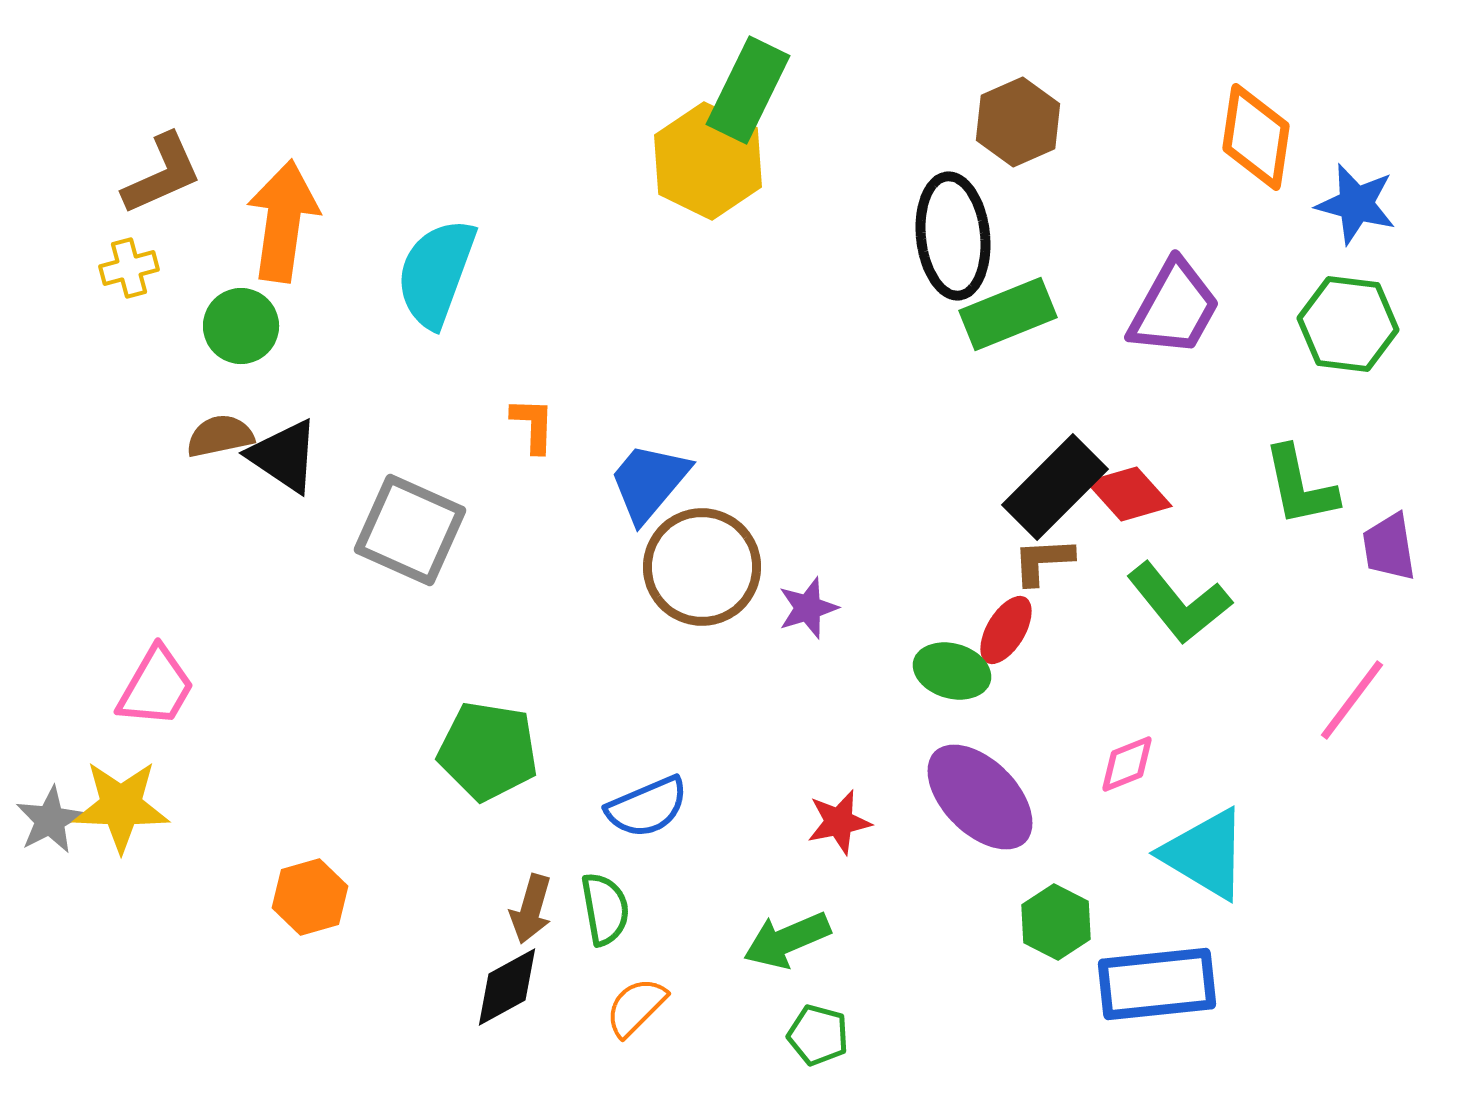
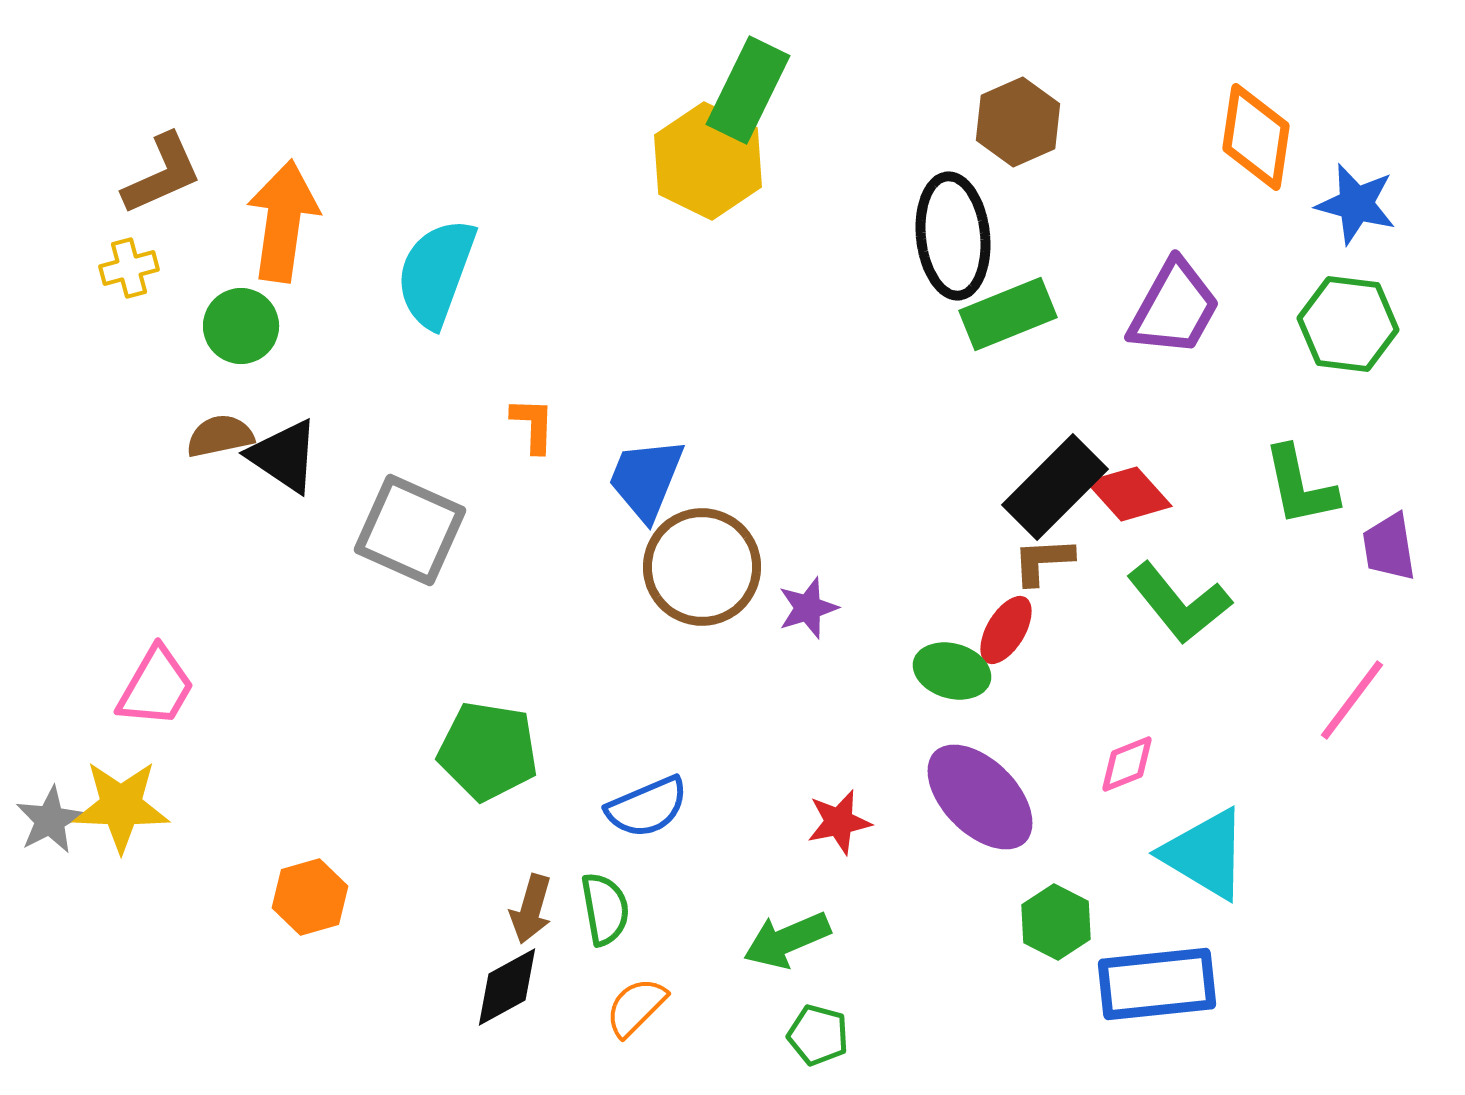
blue trapezoid at (649, 482): moved 3 px left, 3 px up; rotated 18 degrees counterclockwise
